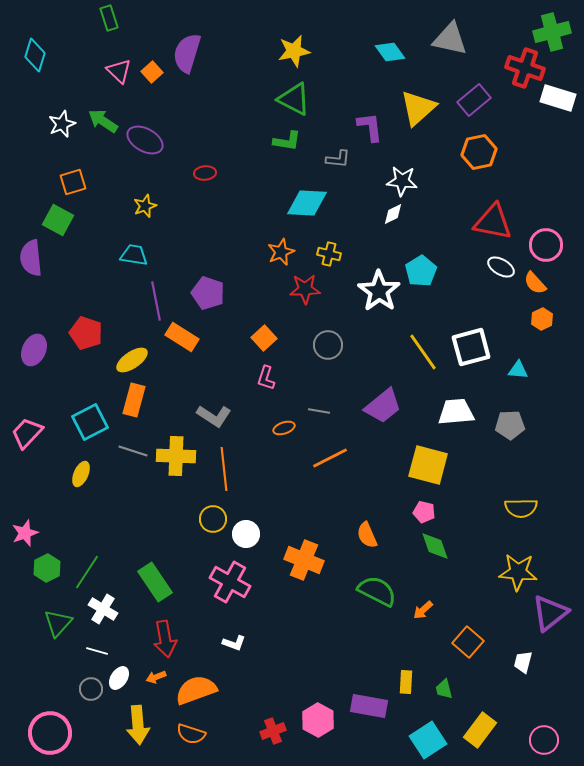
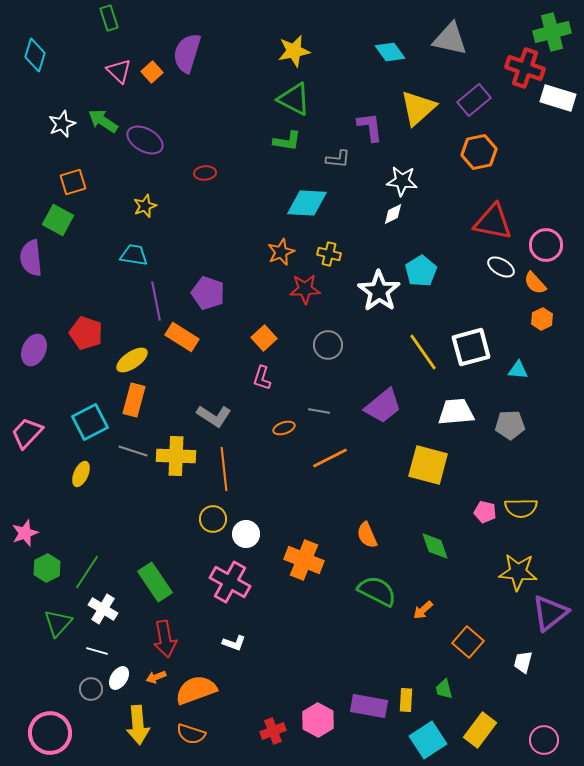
pink L-shape at (266, 378): moved 4 px left
pink pentagon at (424, 512): moved 61 px right
yellow rectangle at (406, 682): moved 18 px down
